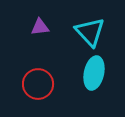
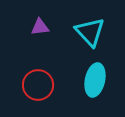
cyan ellipse: moved 1 px right, 7 px down
red circle: moved 1 px down
